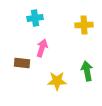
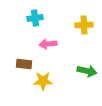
pink arrow: moved 6 px right, 4 px up; rotated 114 degrees counterclockwise
brown rectangle: moved 2 px right, 1 px down
green arrow: rotated 114 degrees clockwise
yellow star: moved 14 px left
